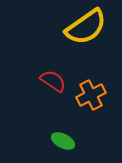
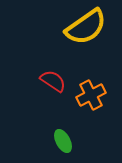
green ellipse: rotated 35 degrees clockwise
